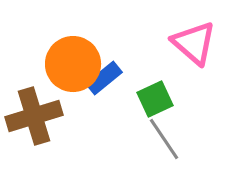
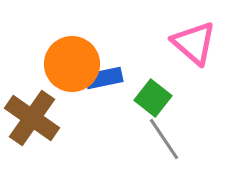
orange circle: moved 1 px left
blue rectangle: rotated 27 degrees clockwise
green square: moved 2 px left, 1 px up; rotated 27 degrees counterclockwise
brown cross: moved 2 px left, 2 px down; rotated 38 degrees counterclockwise
